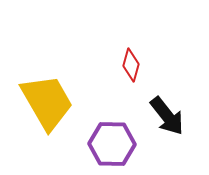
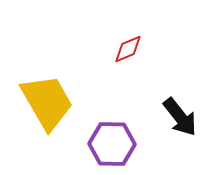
red diamond: moved 3 px left, 16 px up; rotated 52 degrees clockwise
black arrow: moved 13 px right, 1 px down
